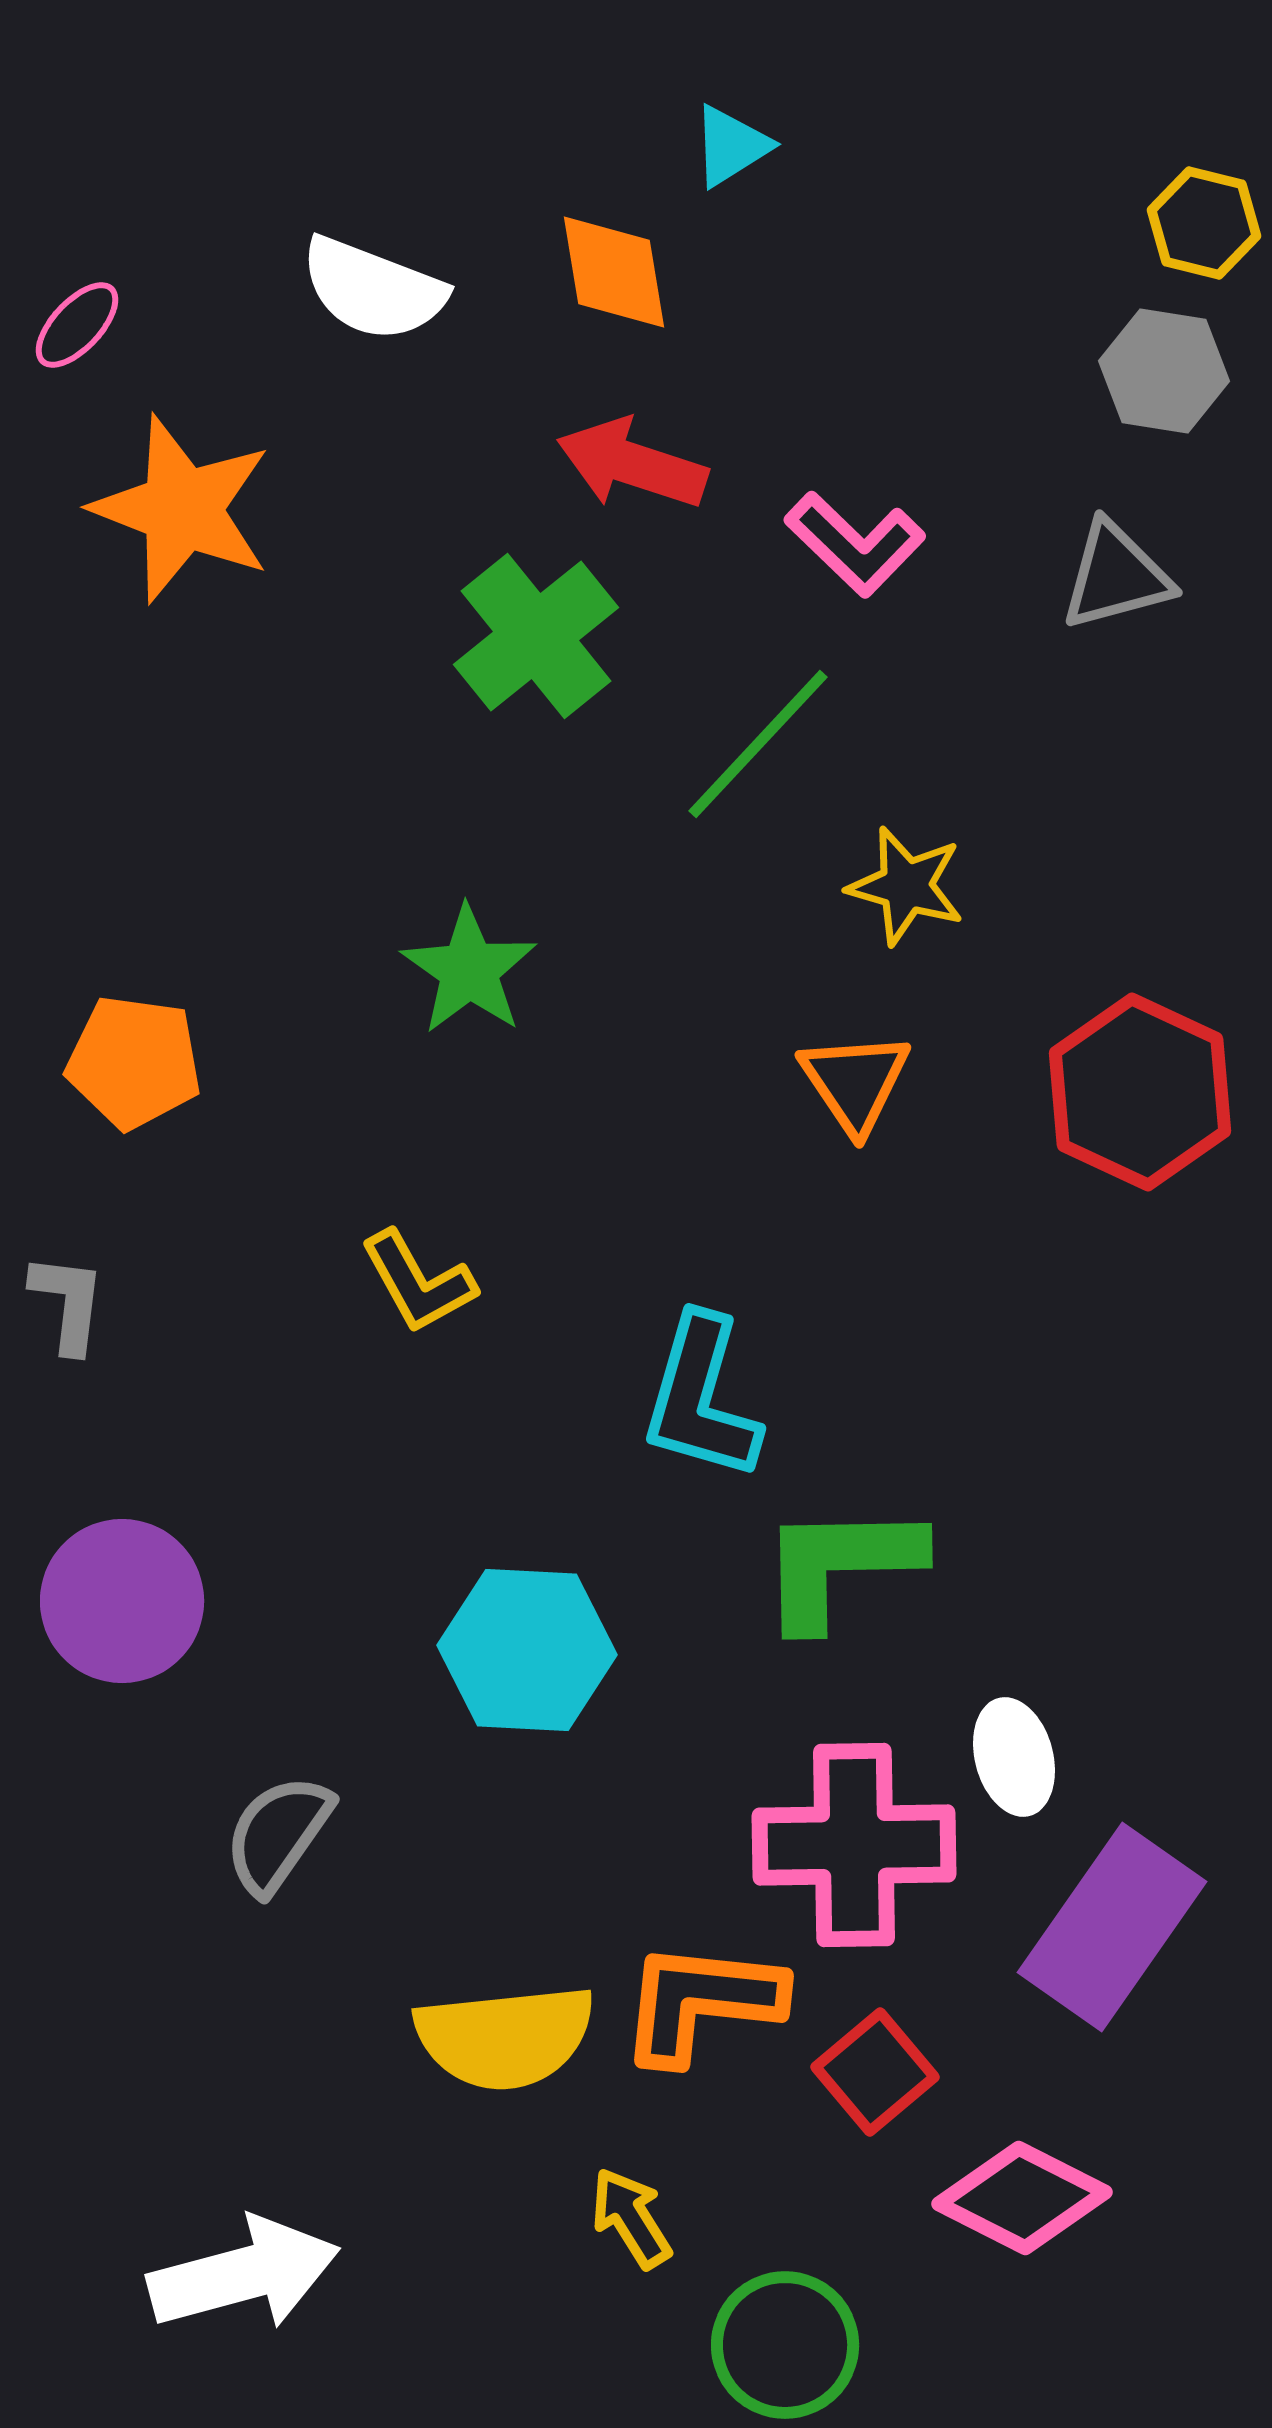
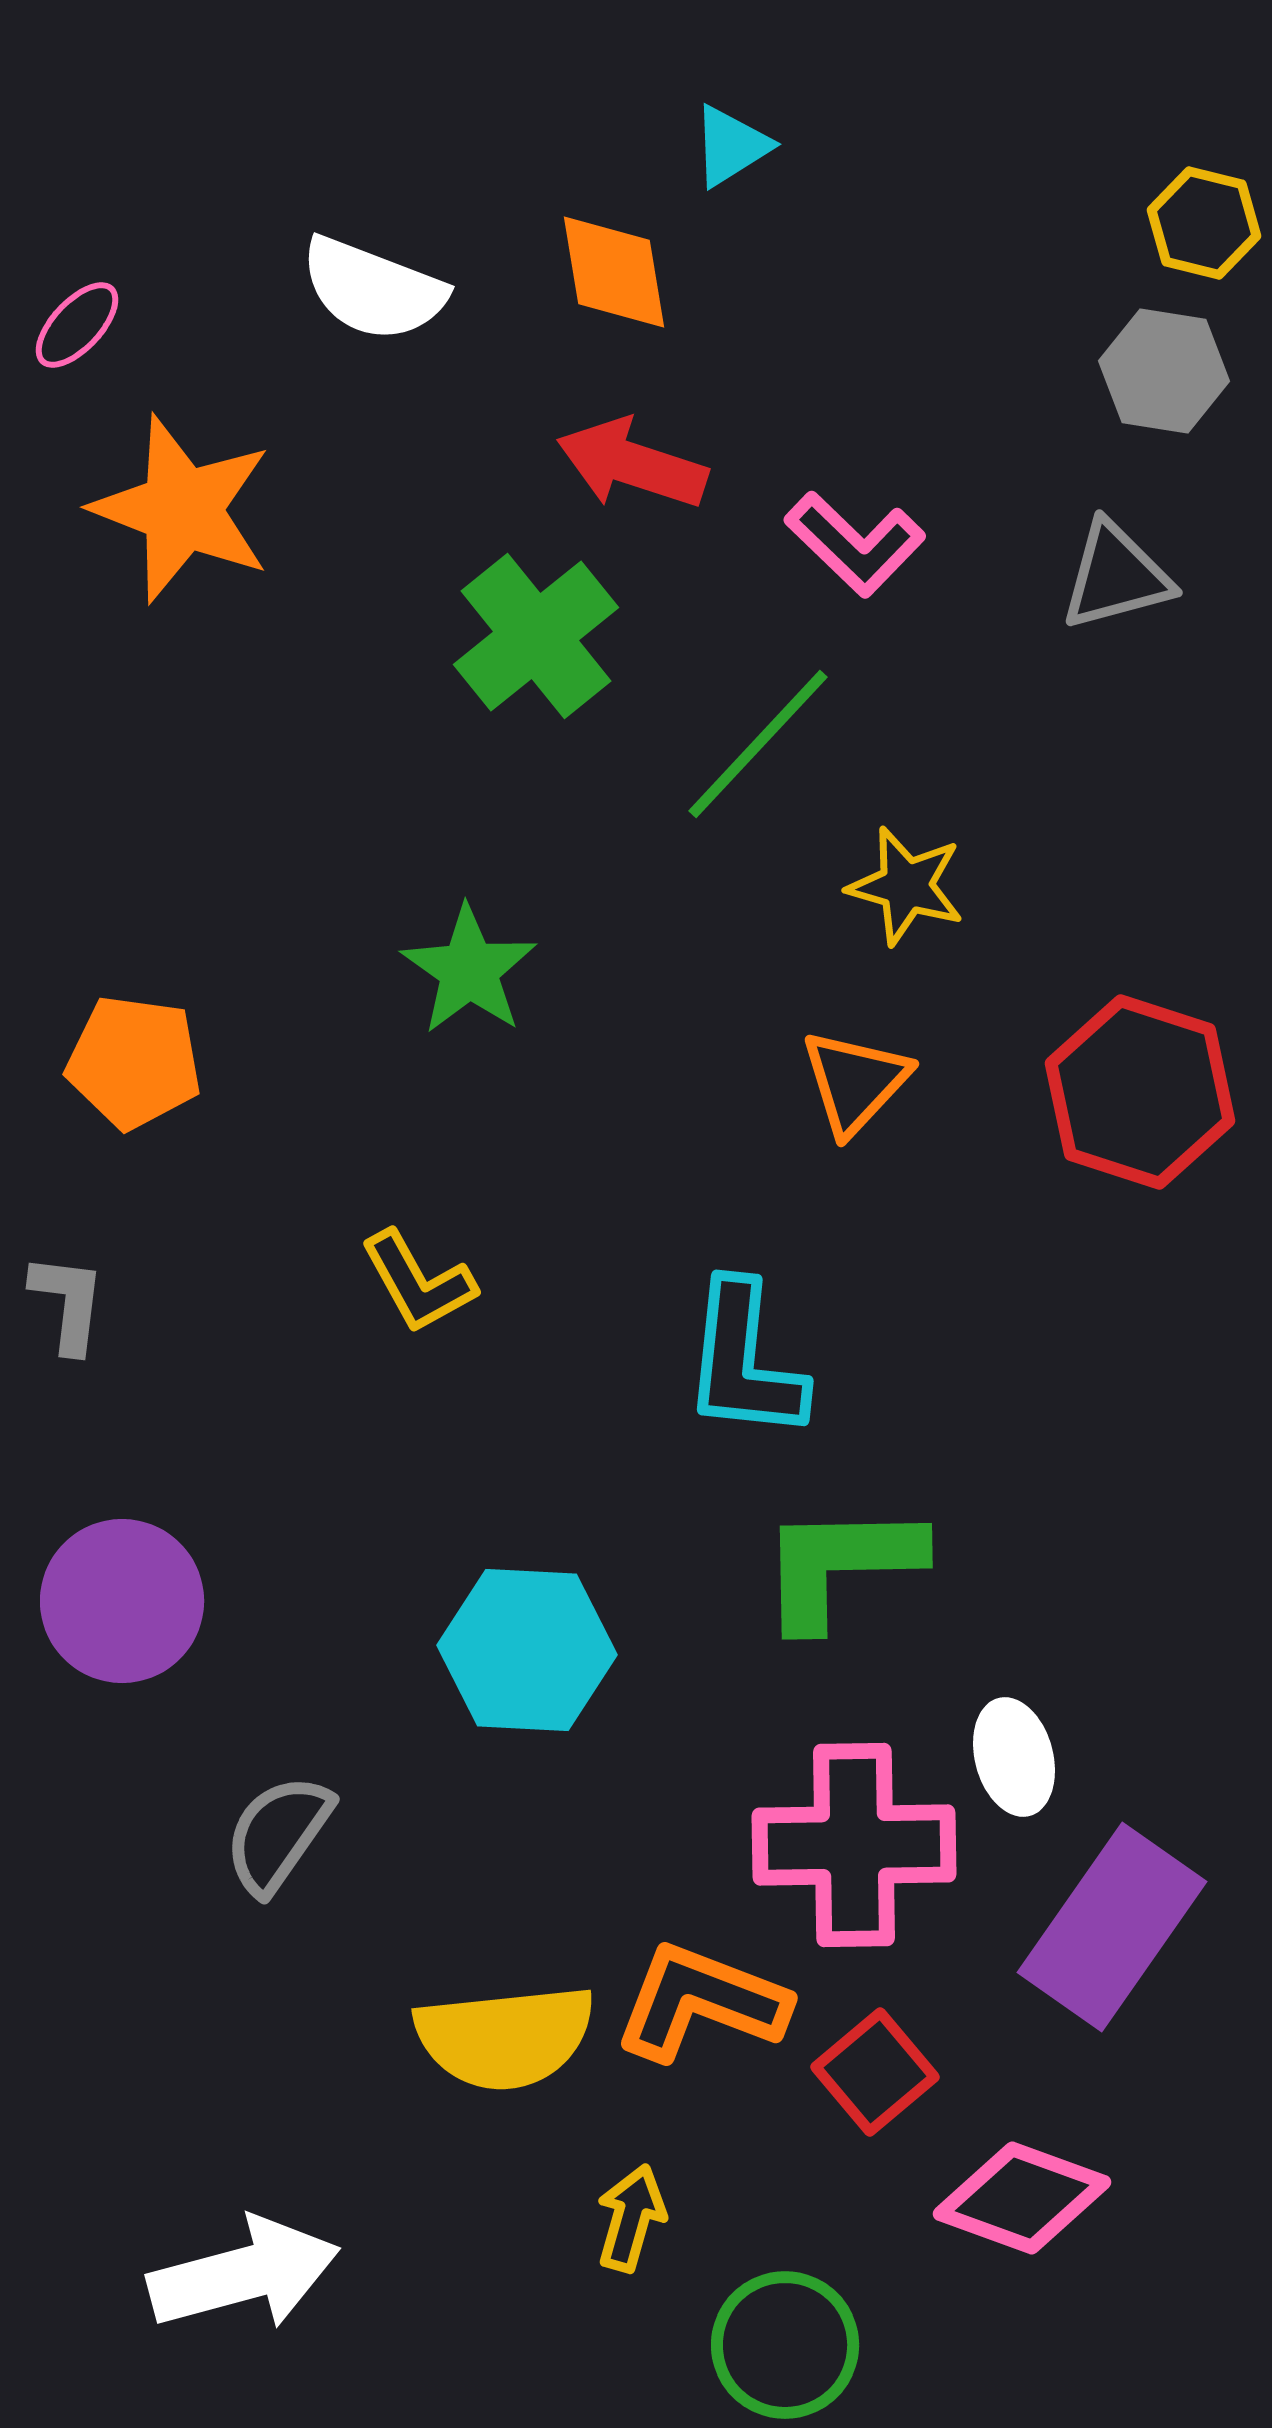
orange triangle: rotated 17 degrees clockwise
red hexagon: rotated 7 degrees counterclockwise
cyan L-shape: moved 43 px right, 37 px up; rotated 10 degrees counterclockwise
orange L-shape: rotated 15 degrees clockwise
pink diamond: rotated 7 degrees counterclockwise
yellow arrow: rotated 48 degrees clockwise
